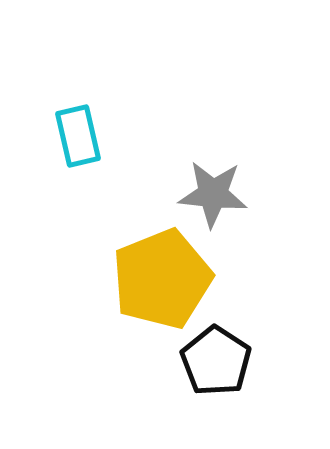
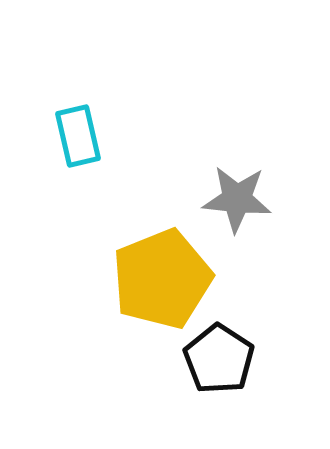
gray star: moved 24 px right, 5 px down
black pentagon: moved 3 px right, 2 px up
